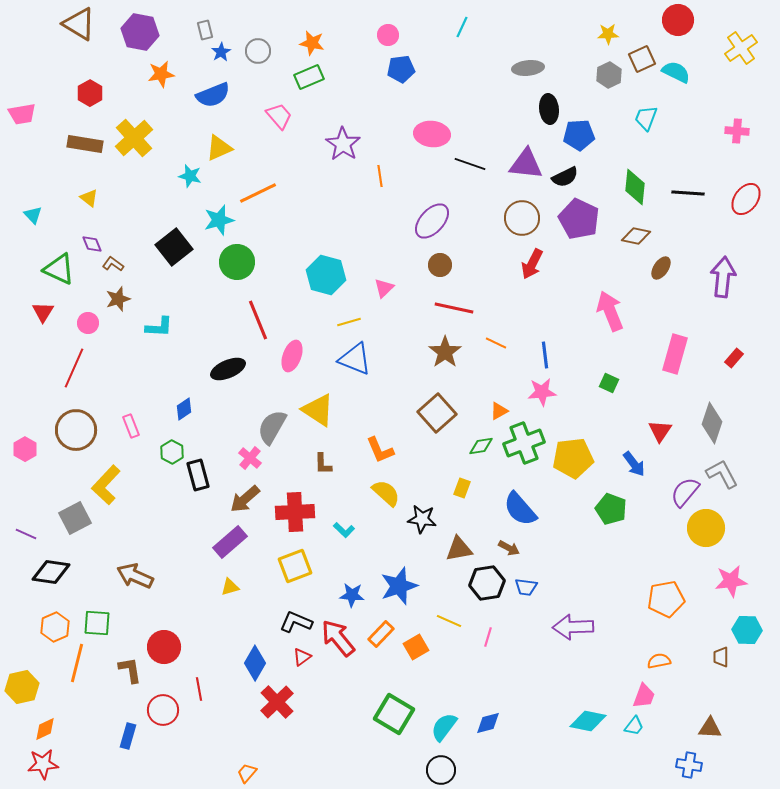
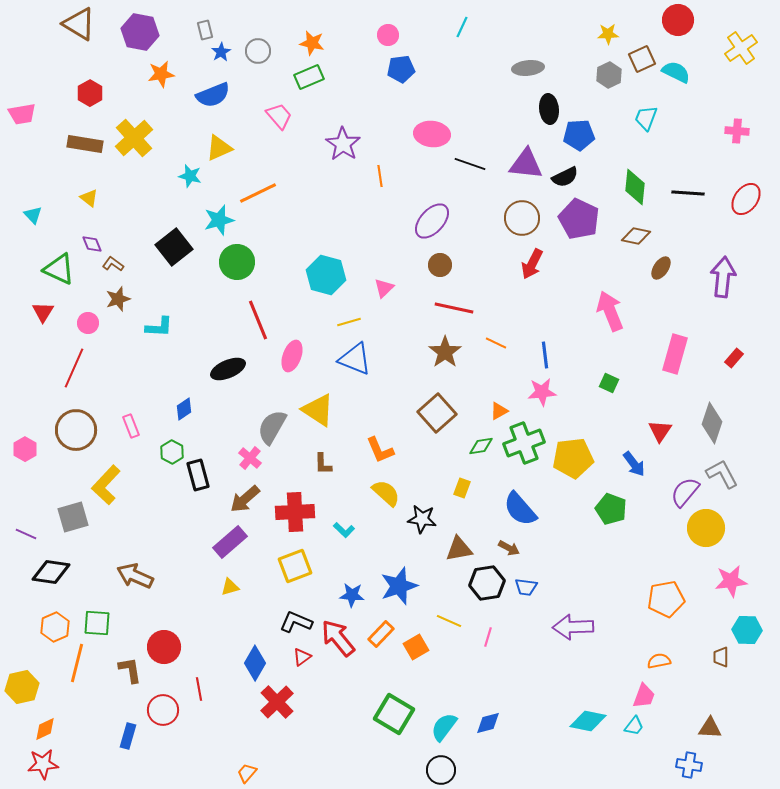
gray square at (75, 518): moved 2 px left, 1 px up; rotated 12 degrees clockwise
